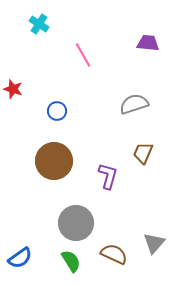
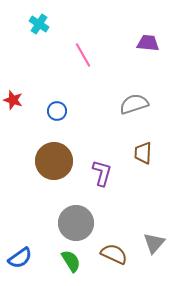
red star: moved 11 px down
brown trapezoid: rotated 20 degrees counterclockwise
purple L-shape: moved 6 px left, 3 px up
